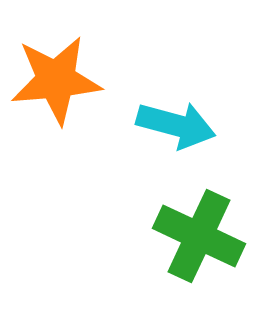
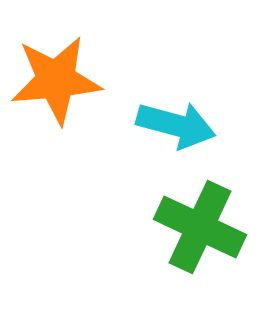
green cross: moved 1 px right, 9 px up
